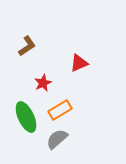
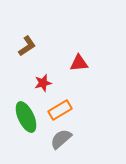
red triangle: rotated 18 degrees clockwise
red star: rotated 12 degrees clockwise
gray semicircle: moved 4 px right
